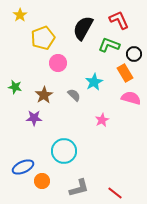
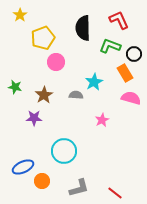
black semicircle: rotated 30 degrees counterclockwise
green L-shape: moved 1 px right, 1 px down
pink circle: moved 2 px left, 1 px up
gray semicircle: moved 2 px right; rotated 40 degrees counterclockwise
